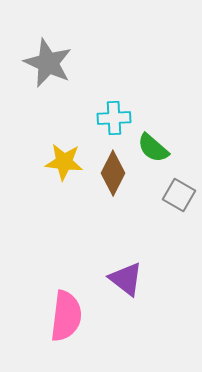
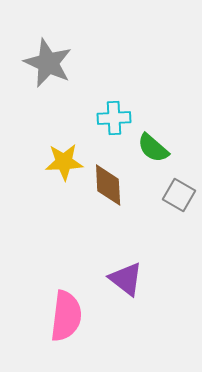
yellow star: rotated 9 degrees counterclockwise
brown diamond: moved 5 px left, 12 px down; rotated 30 degrees counterclockwise
